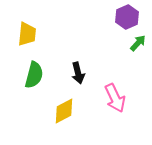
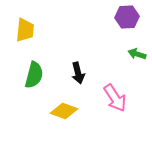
purple hexagon: rotated 20 degrees clockwise
yellow trapezoid: moved 2 px left, 4 px up
green arrow: moved 1 px left, 11 px down; rotated 114 degrees counterclockwise
pink arrow: rotated 8 degrees counterclockwise
yellow diamond: rotated 48 degrees clockwise
